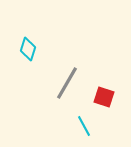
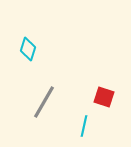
gray line: moved 23 px left, 19 px down
cyan line: rotated 40 degrees clockwise
